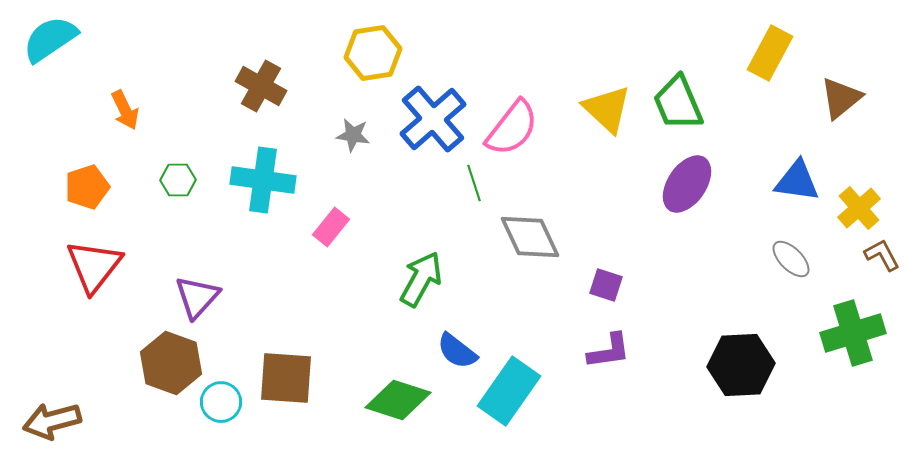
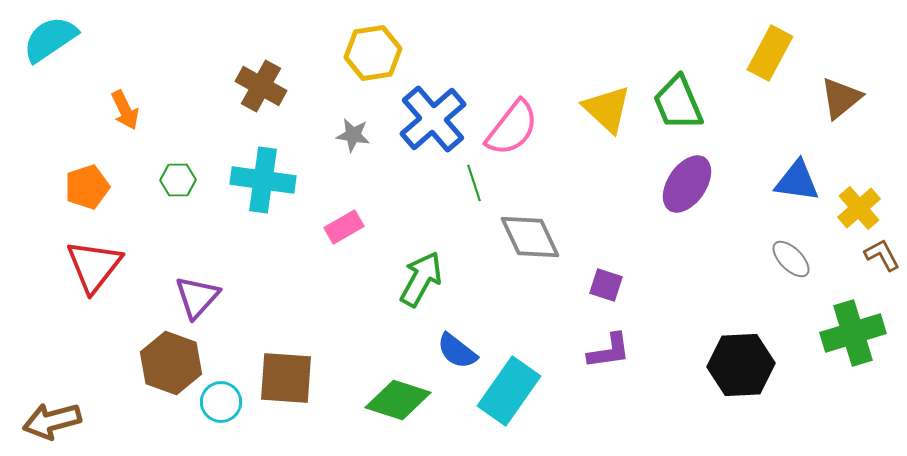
pink rectangle: moved 13 px right; rotated 21 degrees clockwise
